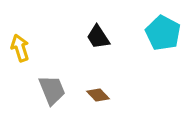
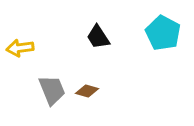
yellow arrow: rotated 80 degrees counterclockwise
brown diamond: moved 11 px left, 4 px up; rotated 30 degrees counterclockwise
